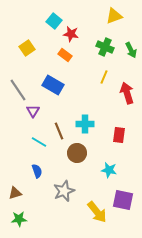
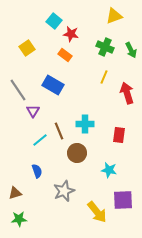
cyan line: moved 1 px right, 2 px up; rotated 70 degrees counterclockwise
purple square: rotated 15 degrees counterclockwise
